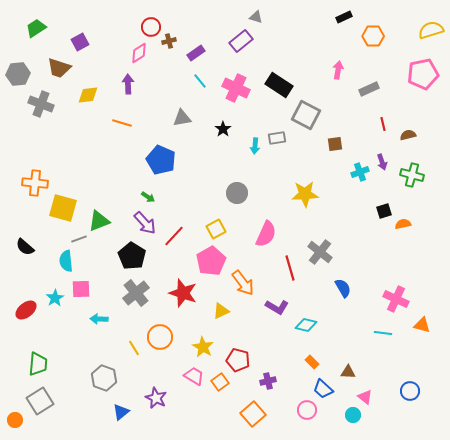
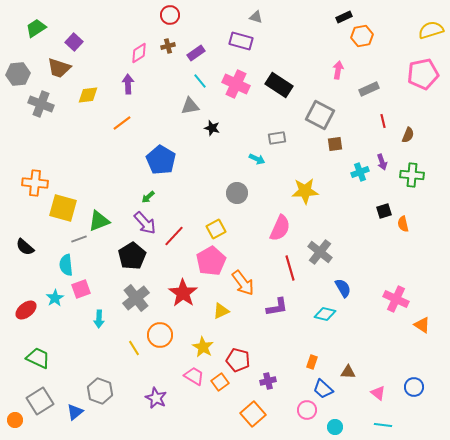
red circle at (151, 27): moved 19 px right, 12 px up
orange hexagon at (373, 36): moved 11 px left; rotated 10 degrees counterclockwise
brown cross at (169, 41): moved 1 px left, 5 px down
purple rectangle at (241, 41): rotated 55 degrees clockwise
purple square at (80, 42): moved 6 px left; rotated 18 degrees counterclockwise
pink cross at (236, 88): moved 4 px up
gray square at (306, 115): moved 14 px right
gray triangle at (182, 118): moved 8 px right, 12 px up
orange line at (122, 123): rotated 54 degrees counterclockwise
red line at (383, 124): moved 3 px up
black star at (223, 129): moved 11 px left, 1 px up; rotated 21 degrees counterclockwise
brown semicircle at (408, 135): rotated 126 degrees clockwise
cyan arrow at (255, 146): moved 2 px right, 13 px down; rotated 70 degrees counterclockwise
blue pentagon at (161, 160): rotated 8 degrees clockwise
green cross at (412, 175): rotated 10 degrees counterclockwise
yellow star at (305, 194): moved 3 px up
green arrow at (148, 197): rotated 104 degrees clockwise
orange semicircle at (403, 224): rotated 91 degrees counterclockwise
pink semicircle at (266, 234): moved 14 px right, 6 px up
black pentagon at (132, 256): rotated 8 degrees clockwise
cyan semicircle at (66, 261): moved 4 px down
pink square at (81, 289): rotated 18 degrees counterclockwise
gray cross at (136, 293): moved 5 px down
red star at (183, 293): rotated 16 degrees clockwise
purple L-shape at (277, 307): rotated 40 degrees counterclockwise
cyan arrow at (99, 319): rotated 90 degrees counterclockwise
cyan diamond at (306, 325): moved 19 px right, 11 px up
orange triangle at (422, 325): rotated 18 degrees clockwise
cyan line at (383, 333): moved 92 px down
orange circle at (160, 337): moved 2 px up
orange rectangle at (312, 362): rotated 64 degrees clockwise
green trapezoid at (38, 364): moved 6 px up; rotated 70 degrees counterclockwise
gray hexagon at (104, 378): moved 4 px left, 13 px down
blue circle at (410, 391): moved 4 px right, 4 px up
pink triangle at (365, 397): moved 13 px right, 4 px up
blue triangle at (121, 412): moved 46 px left
cyan circle at (353, 415): moved 18 px left, 12 px down
